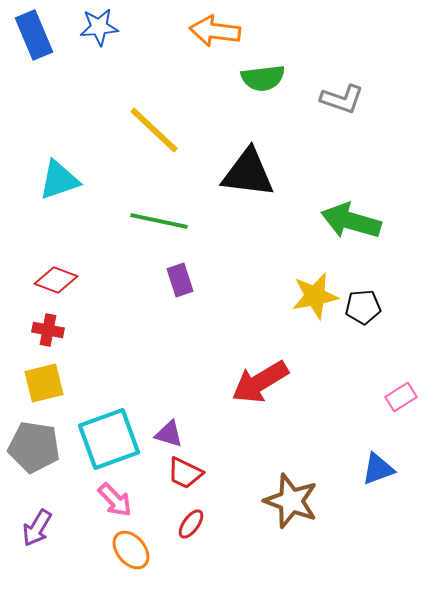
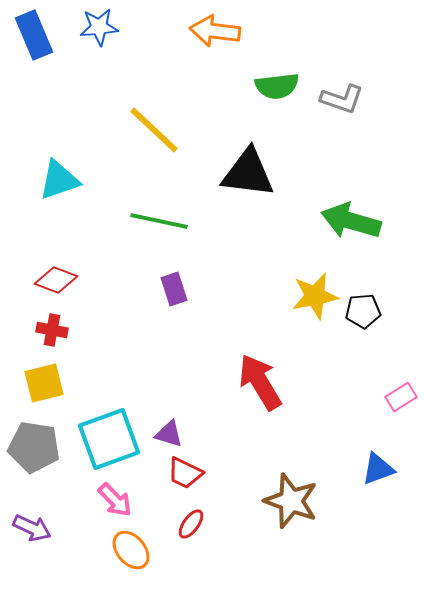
green semicircle: moved 14 px right, 8 px down
purple rectangle: moved 6 px left, 9 px down
black pentagon: moved 4 px down
red cross: moved 4 px right
red arrow: rotated 90 degrees clockwise
purple arrow: moved 5 px left; rotated 96 degrees counterclockwise
